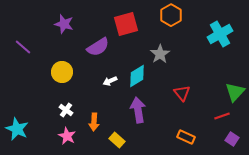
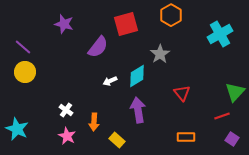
purple semicircle: rotated 20 degrees counterclockwise
yellow circle: moved 37 px left
orange rectangle: rotated 24 degrees counterclockwise
